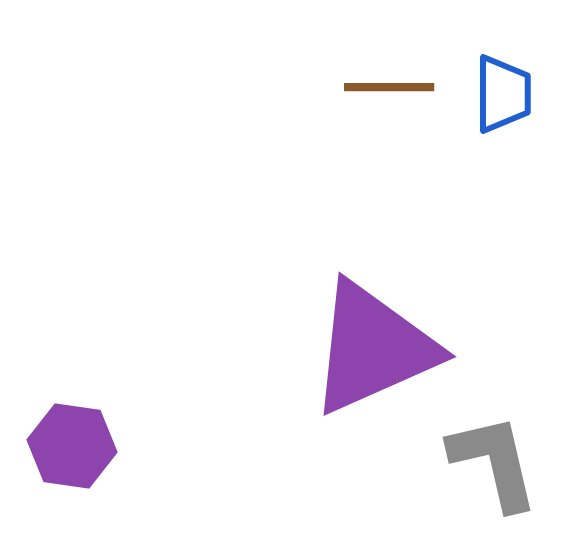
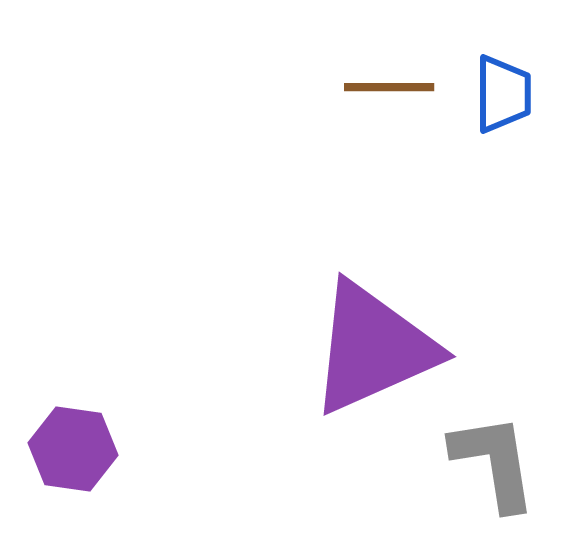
purple hexagon: moved 1 px right, 3 px down
gray L-shape: rotated 4 degrees clockwise
